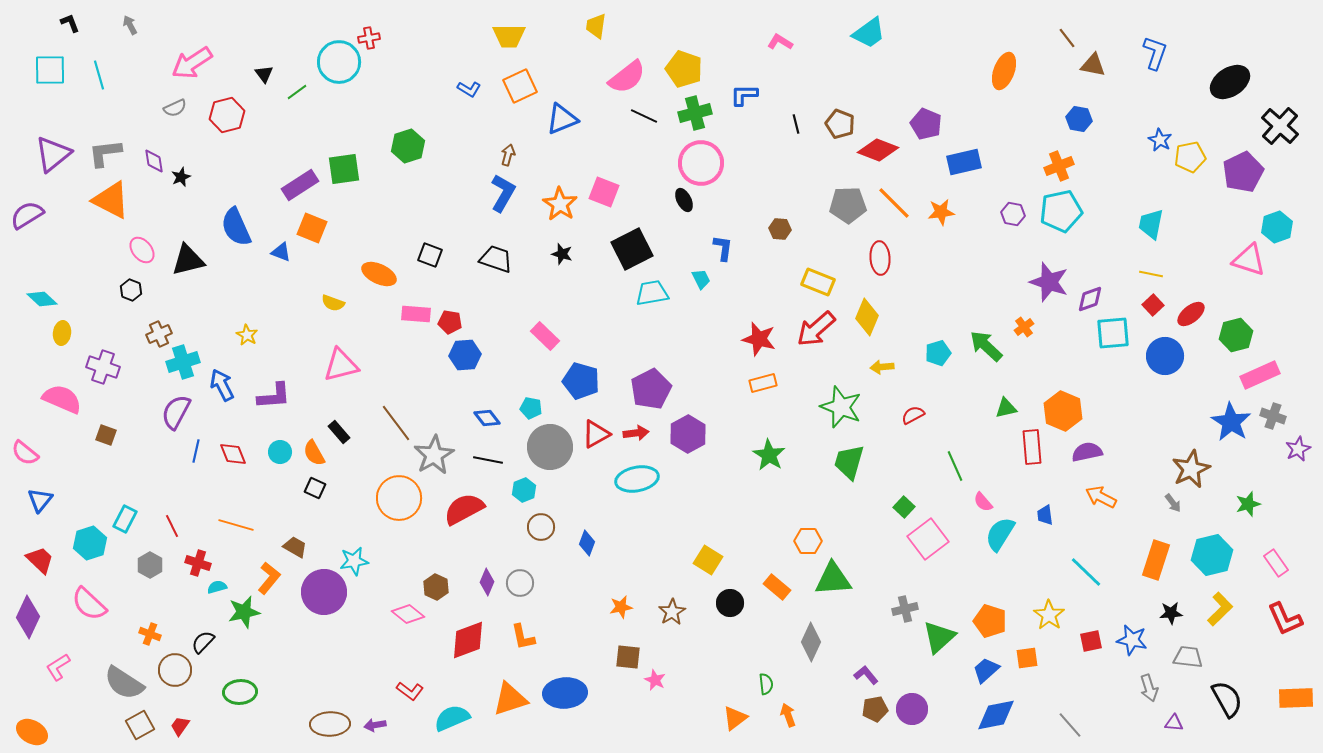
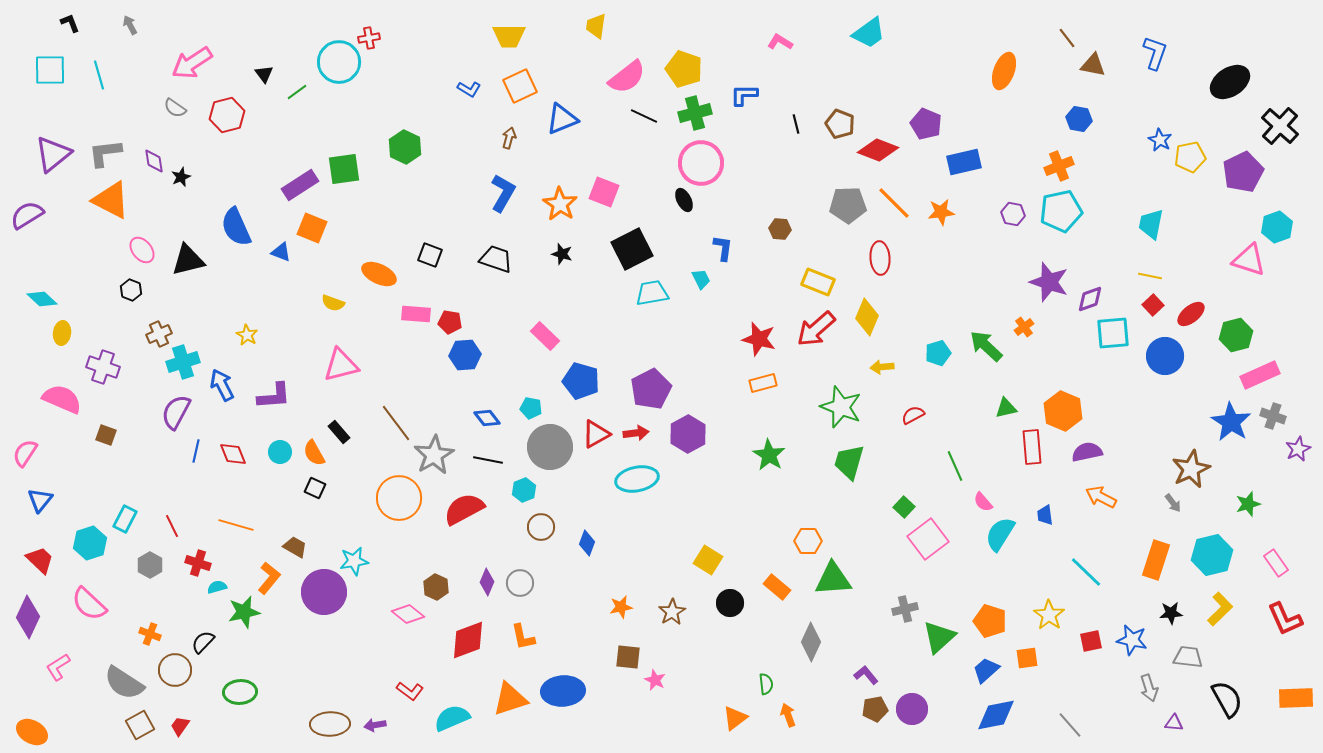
gray semicircle at (175, 108): rotated 60 degrees clockwise
green hexagon at (408, 146): moved 3 px left, 1 px down; rotated 16 degrees counterclockwise
brown arrow at (508, 155): moved 1 px right, 17 px up
yellow line at (1151, 274): moved 1 px left, 2 px down
pink semicircle at (25, 453): rotated 84 degrees clockwise
blue ellipse at (565, 693): moved 2 px left, 2 px up
